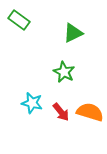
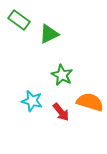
green triangle: moved 24 px left, 1 px down
green star: moved 2 px left, 3 px down
cyan star: moved 2 px up
orange semicircle: moved 10 px up
